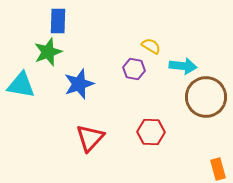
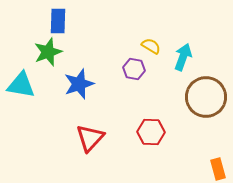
cyan arrow: moved 9 px up; rotated 76 degrees counterclockwise
